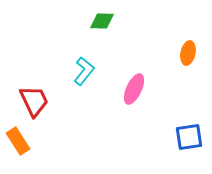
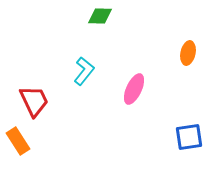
green diamond: moved 2 px left, 5 px up
